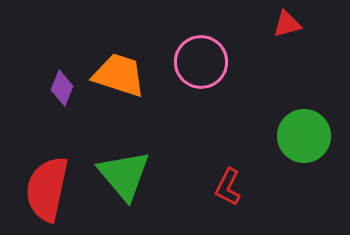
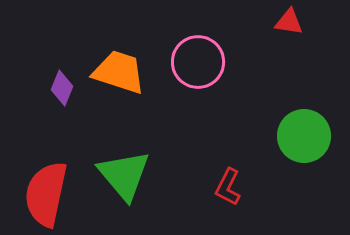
red triangle: moved 2 px right, 2 px up; rotated 24 degrees clockwise
pink circle: moved 3 px left
orange trapezoid: moved 3 px up
red semicircle: moved 1 px left, 5 px down
